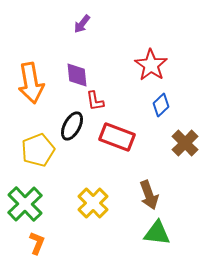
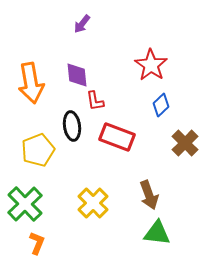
black ellipse: rotated 36 degrees counterclockwise
